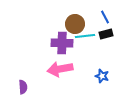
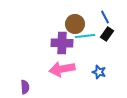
black rectangle: moved 1 px right; rotated 40 degrees counterclockwise
pink arrow: moved 2 px right
blue star: moved 3 px left, 4 px up
purple semicircle: moved 2 px right
